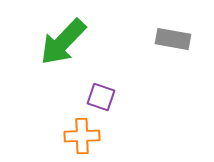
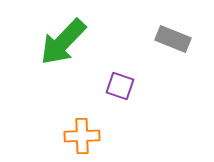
gray rectangle: rotated 12 degrees clockwise
purple square: moved 19 px right, 11 px up
